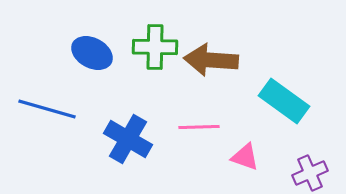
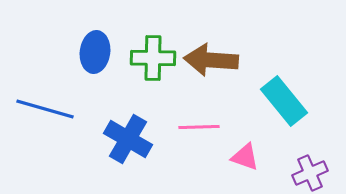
green cross: moved 2 px left, 11 px down
blue ellipse: moved 3 px right, 1 px up; rotated 69 degrees clockwise
cyan rectangle: rotated 15 degrees clockwise
blue line: moved 2 px left
